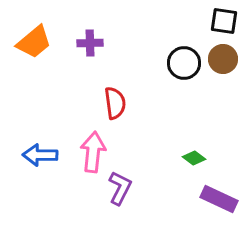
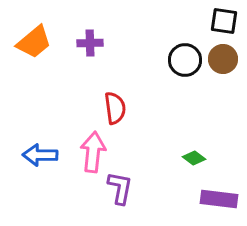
black circle: moved 1 px right, 3 px up
red semicircle: moved 5 px down
purple L-shape: rotated 16 degrees counterclockwise
purple rectangle: rotated 18 degrees counterclockwise
